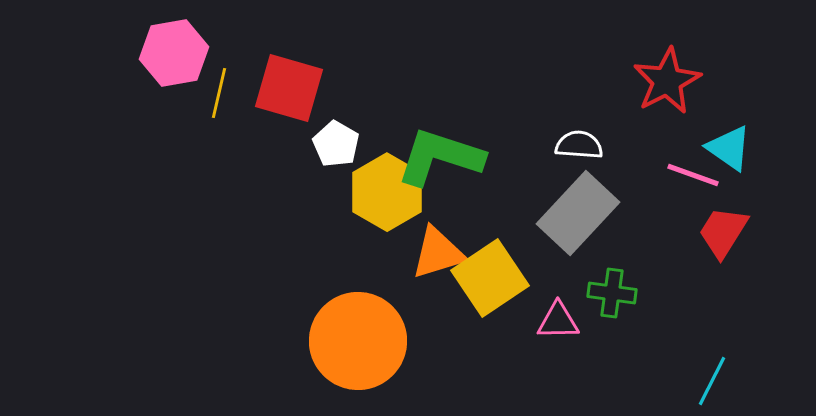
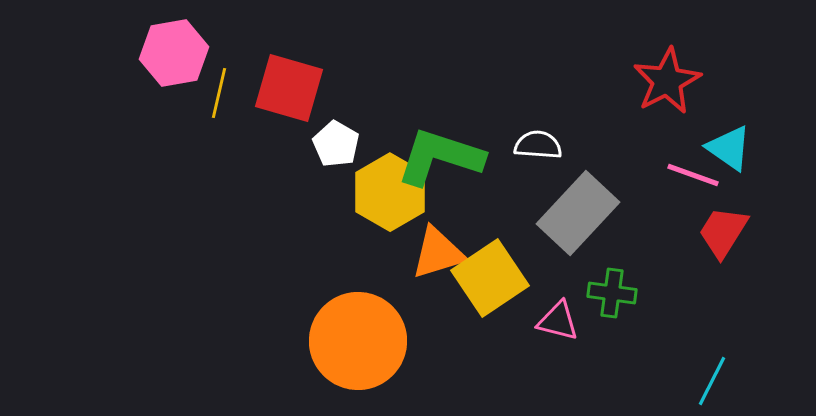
white semicircle: moved 41 px left
yellow hexagon: moved 3 px right
pink triangle: rotated 15 degrees clockwise
